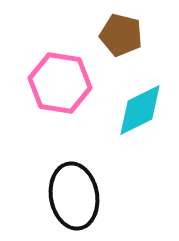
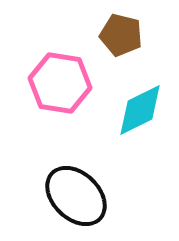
black ellipse: moved 2 px right; rotated 36 degrees counterclockwise
